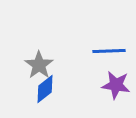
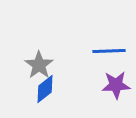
purple star: rotated 12 degrees counterclockwise
